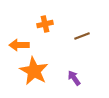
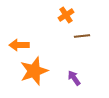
orange cross: moved 21 px right, 9 px up; rotated 21 degrees counterclockwise
brown line: rotated 14 degrees clockwise
orange star: rotated 24 degrees clockwise
